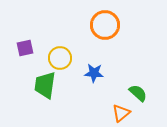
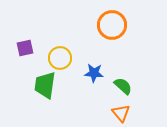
orange circle: moved 7 px right
green semicircle: moved 15 px left, 7 px up
orange triangle: rotated 30 degrees counterclockwise
